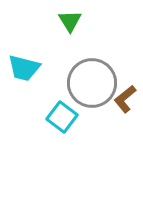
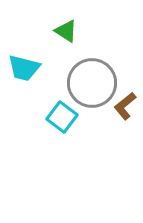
green triangle: moved 4 px left, 10 px down; rotated 25 degrees counterclockwise
brown L-shape: moved 7 px down
